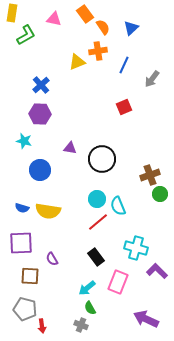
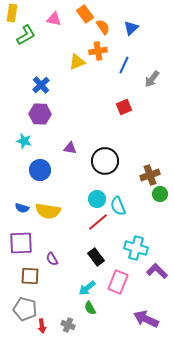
black circle: moved 3 px right, 2 px down
gray cross: moved 13 px left
